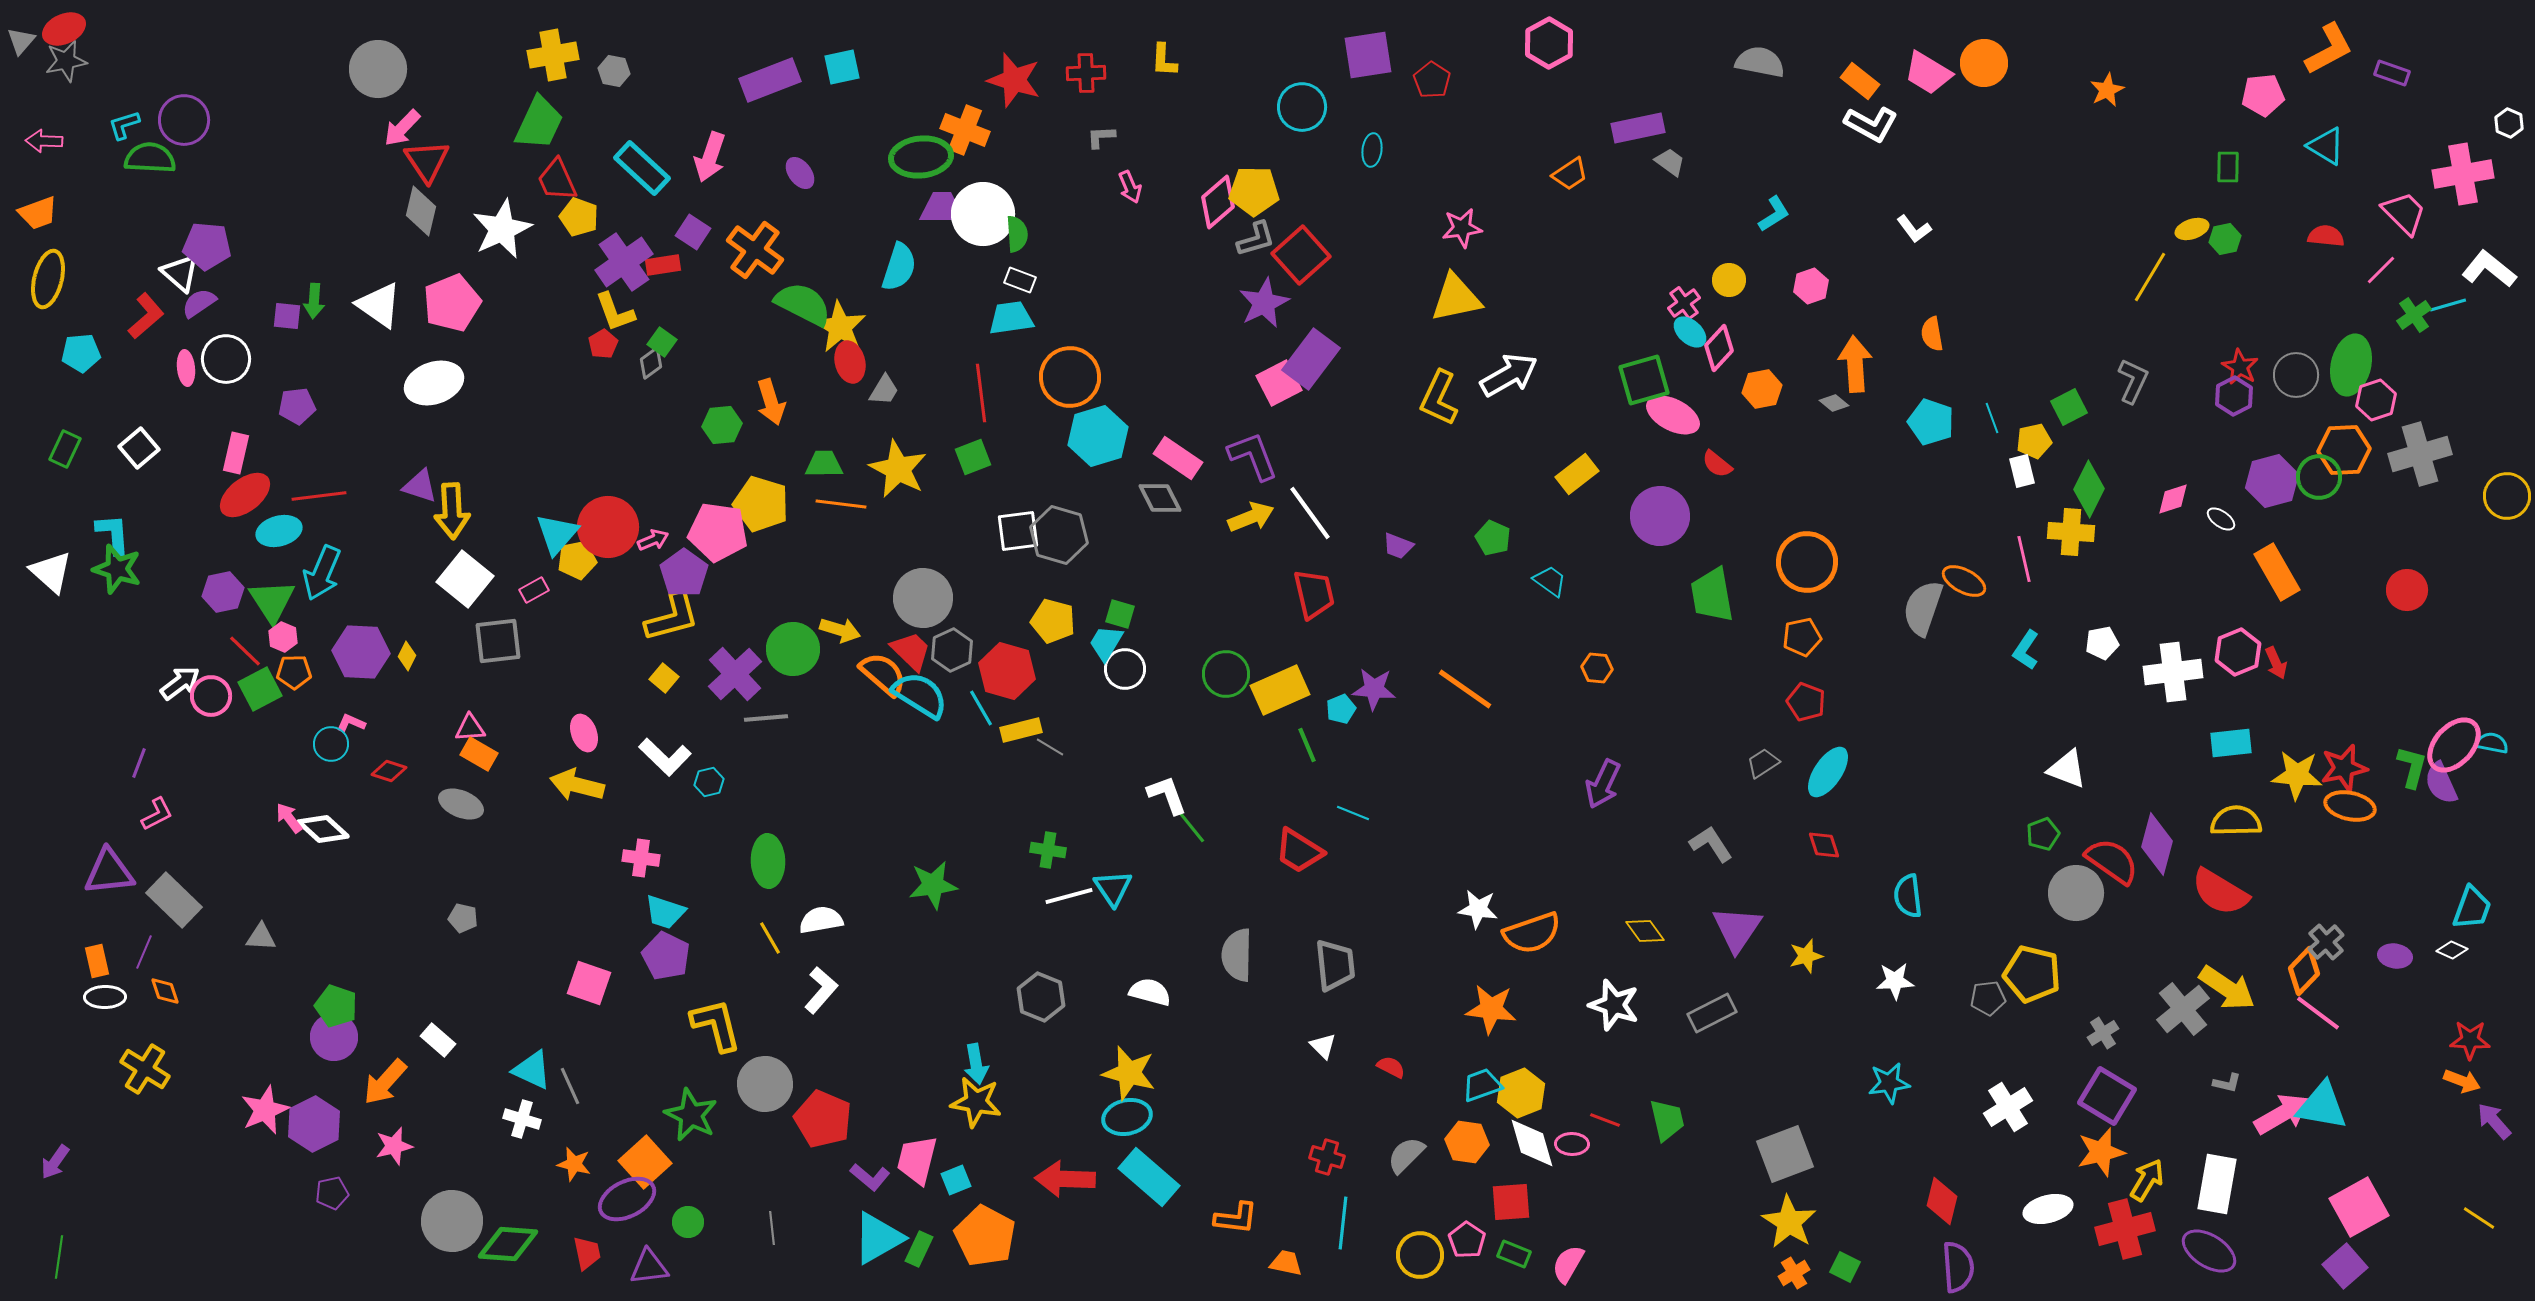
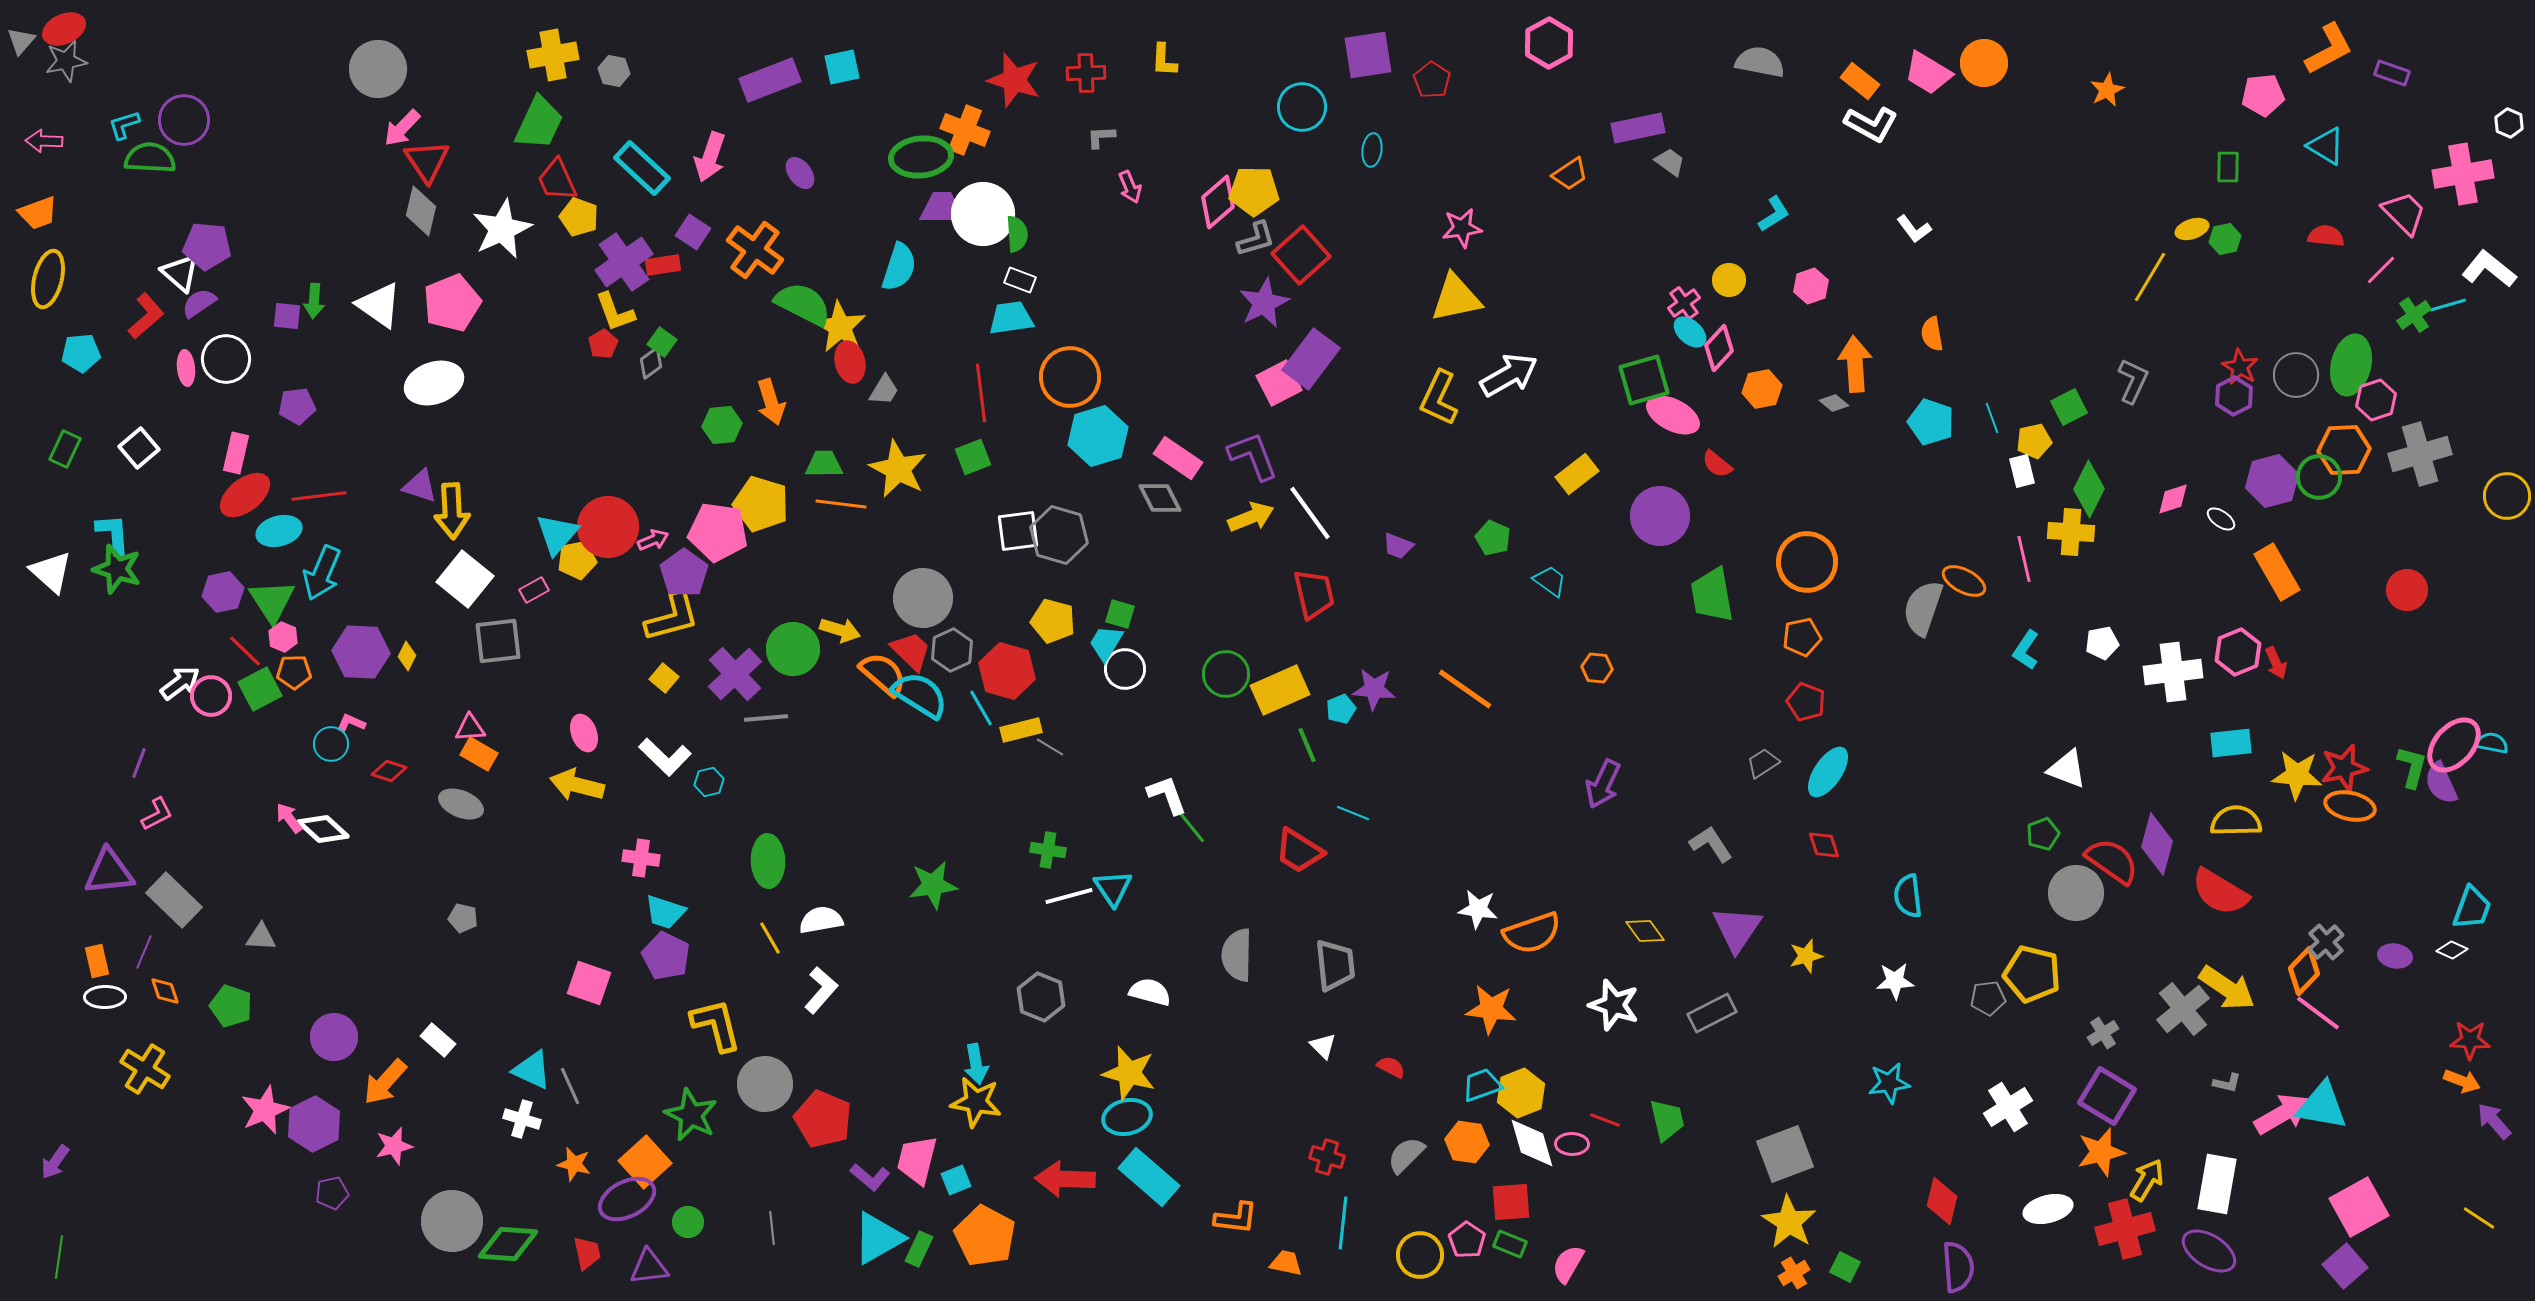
green pentagon at (336, 1006): moved 105 px left
green rectangle at (1514, 1254): moved 4 px left, 10 px up
